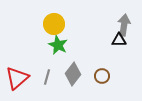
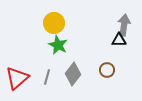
yellow circle: moved 1 px up
brown circle: moved 5 px right, 6 px up
